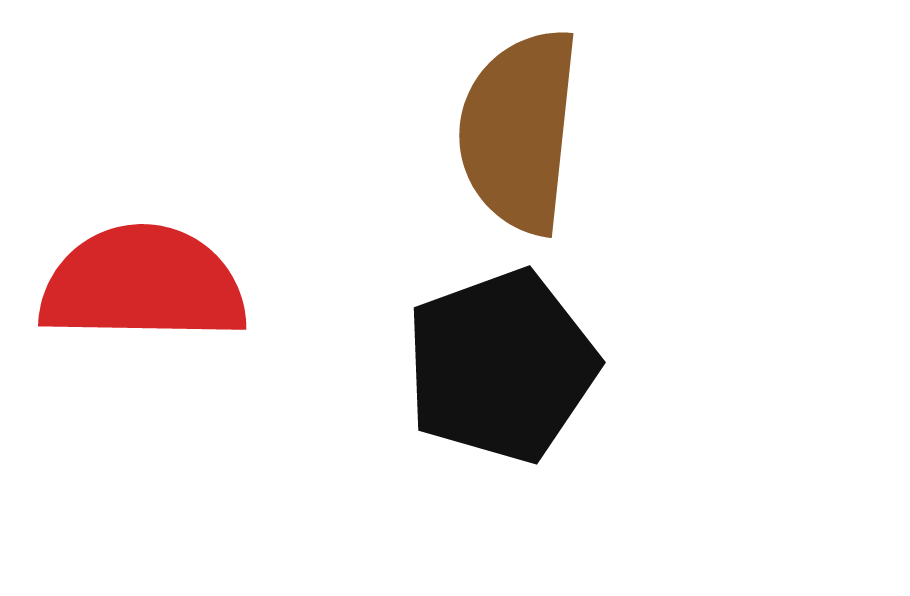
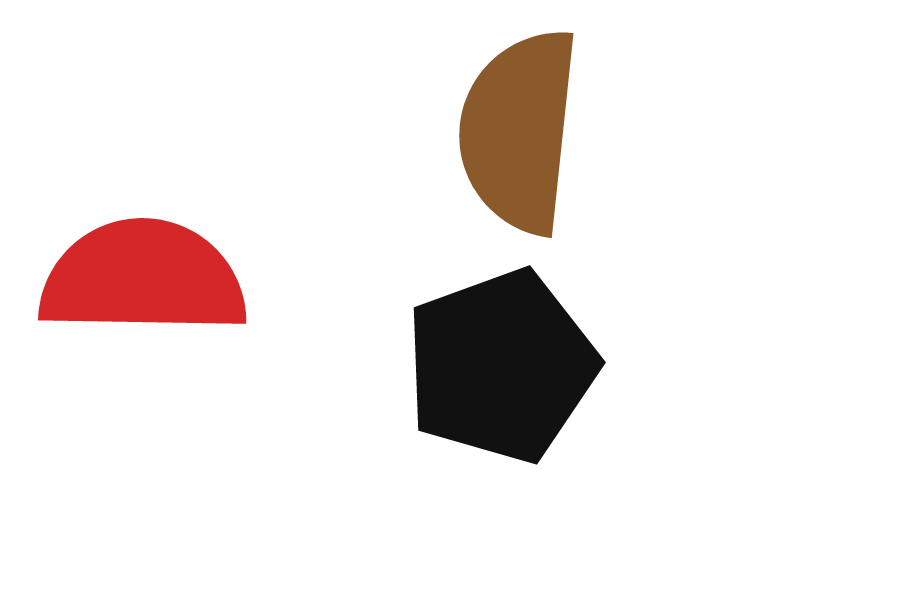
red semicircle: moved 6 px up
